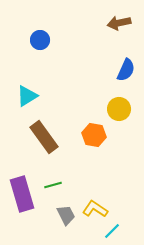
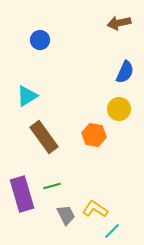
blue semicircle: moved 1 px left, 2 px down
green line: moved 1 px left, 1 px down
